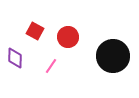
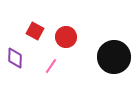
red circle: moved 2 px left
black circle: moved 1 px right, 1 px down
